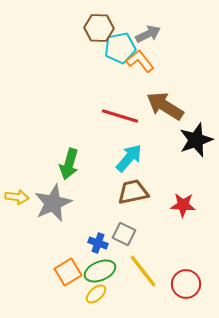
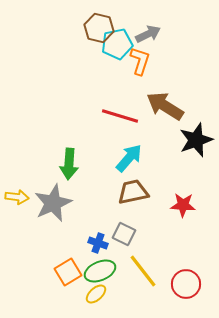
brown hexagon: rotated 12 degrees clockwise
cyan pentagon: moved 3 px left, 4 px up
orange L-shape: rotated 56 degrees clockwise
green arrow: rotated 12 degrees counterclockwise
